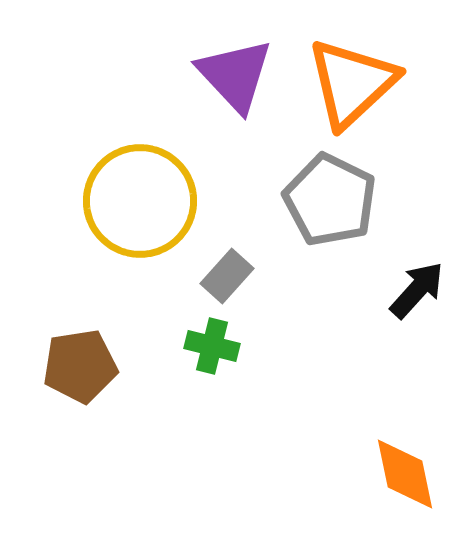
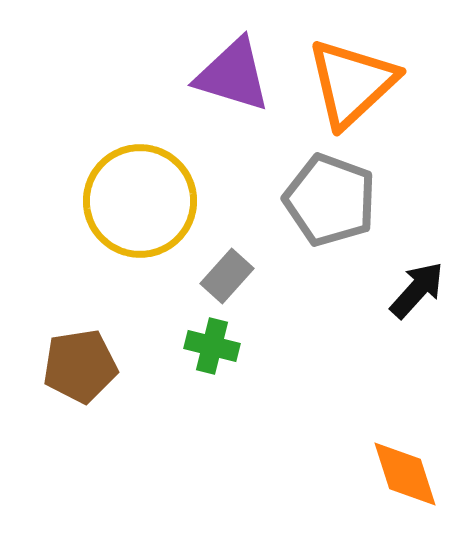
purple triangle: moved 2 px left; rotated 30 degrees counterclockwise
gray pentagon: rotated 6 degrees counterclockwise
orange diamond: rotated 6 degrees counterclockwise
